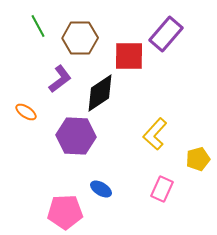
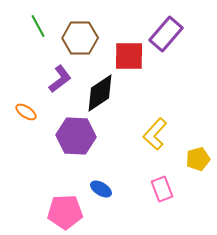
pink rectangle: rotated 45 degrees counterclockwise
